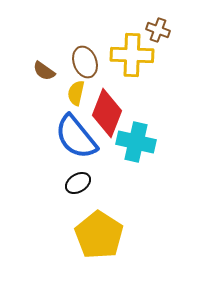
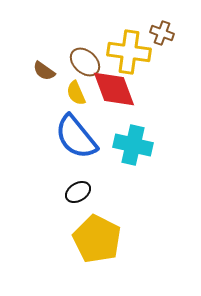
brown cross: moved 4 px right, 3 px down
yellow cross: moved 3 px left, 3 px up; rotated 6 degrees clockwise
brown ellipse: rotated 28 degrees counterclockwise
yellow semicircle: rotated 35 degrees counterclockwise
red diamond: moved 7 px right, 24 px up; rotated 42 degrees counterclockwise
cyan cross: moved 3 px left, 3 px down
black ellipse: moved 9 px down
yellow pentagon: moved 2 px left, 4 px down; rotated 6 degrees counterclockwise
